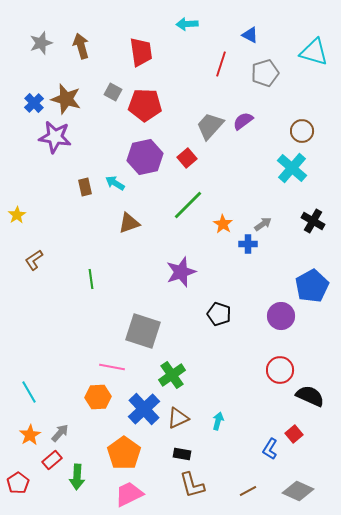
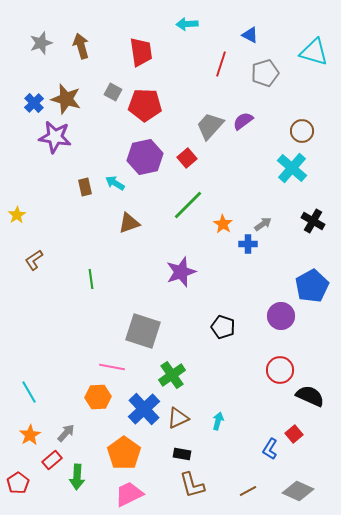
black pentagon at (219, 314): moved 4 px right, 13 px down
gray arrow at (60, 433): moved 6 px right
